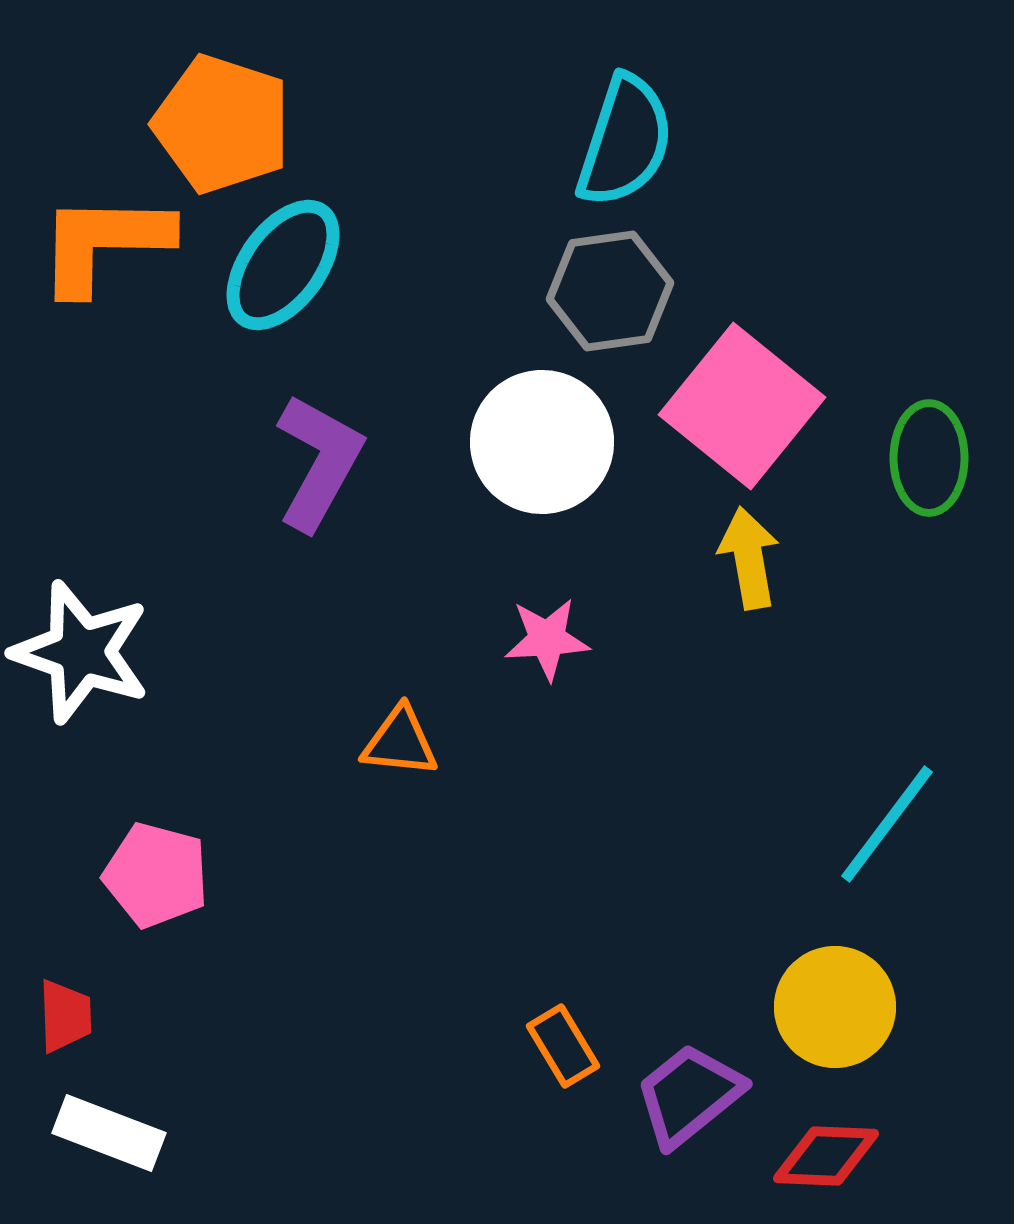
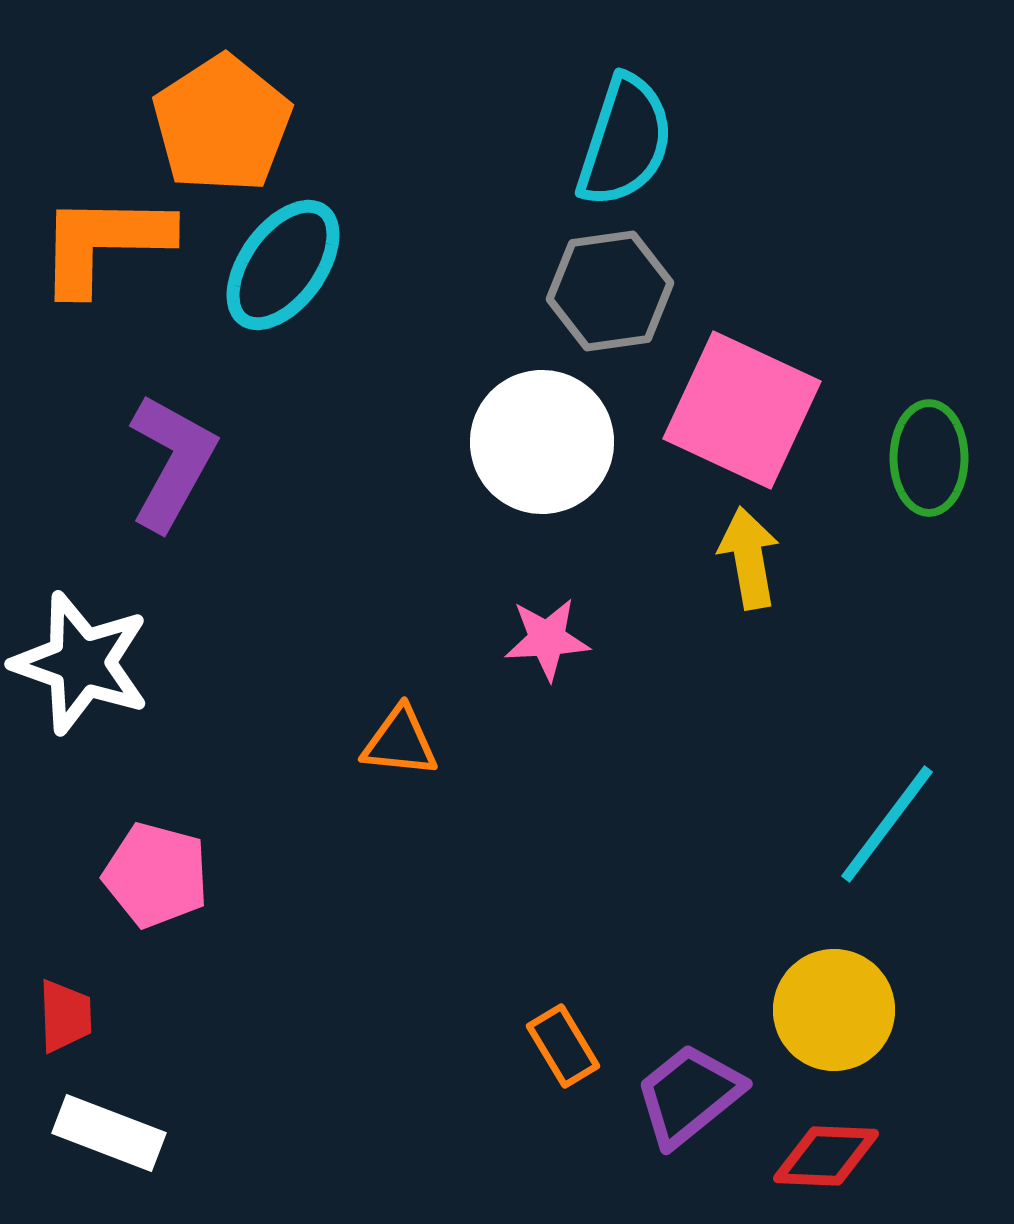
orange pentagon: rotated 21 degrees clockwise
pink square: moved 4 px down; rotated 14 degrees counterclockwise
purple L-shape: moved 147 px left
white star: moved 11 px down
yellow circle: moved 1 px left, 3 px down
